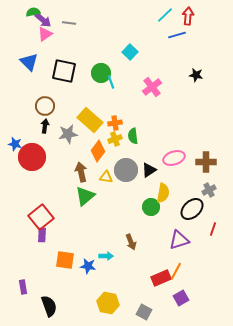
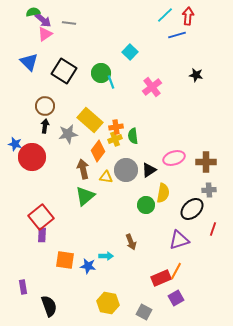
black square at (64, 71): rotated 20 degrees clockwise
orange cross at (115, 123): moved 1 px right, 4 px down
brown arrow at (81, 172): moved 2 px right, 3 px up
gray cross at (209, 190): rotated 24 degrees clockwise
green circle at (151, 207): moved 5 px left, 2 px up
purple square at (181, 298): moved 5 px left
